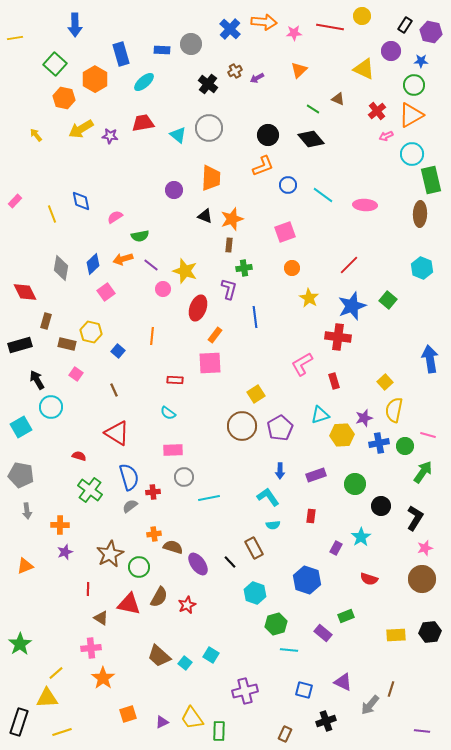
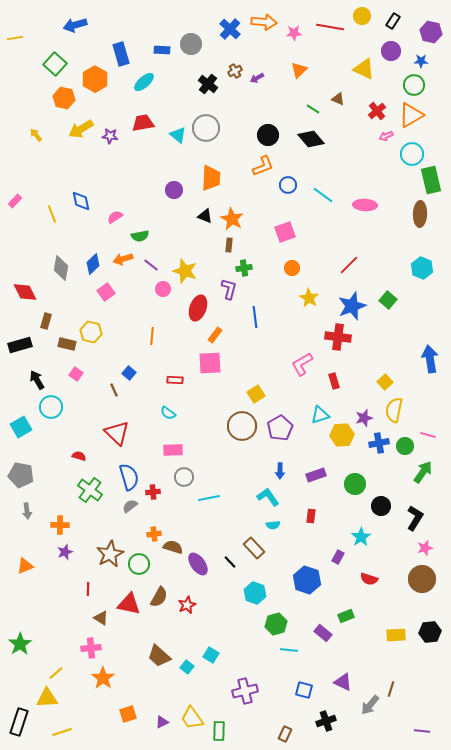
blue arrow at (75, 25): rotated 75 degrees clockwise
black rectangle at (405, 25): moved 12 px left, 4 px up
gray circle at (209, 128): moved 3 px left
orange star at (232, 219): rotated 25 degrees counterclockwise
blue square at (118, 351): moved 11 px right, 22 px down
red triangle at (117, 433): rotated 12 degrees clockwise
brown rectangle at (254, 548): rotated 15 degrees counterclockwise
purple rectangle at (336, 548): moved 2 px right, 9 px down
green circle at (139, 567): moved 3 px up
cyan square at (185, 663): moved 2 px right, 4 px down
